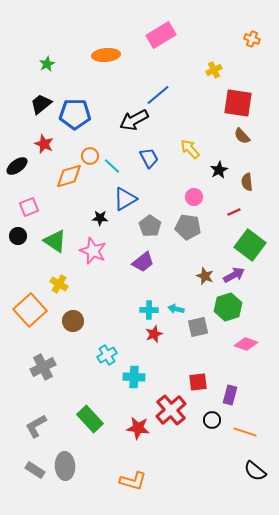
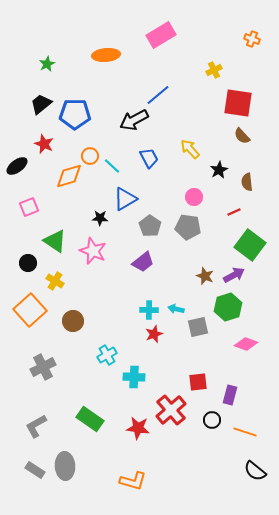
black circle at (18, 236): moved 10 px right, 27 px down
yellow cross at (59, 284): moved 4 px left, 3 px up
green rectangle at (90, 419): rotated 12 degrees counterclockwise
